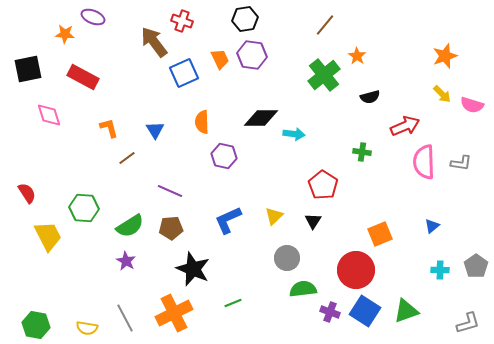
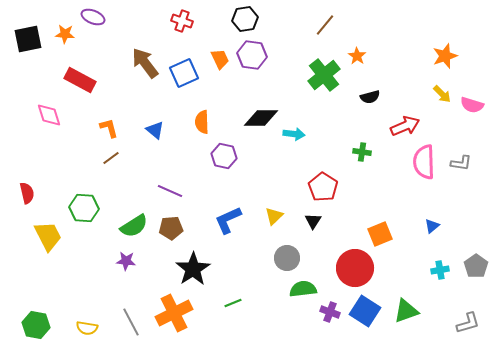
brown arrow at (154, 42): moved 9 px left, 21 px down
black square at (28, 69): moved 30 px up
red rectangle at (83, 77): moved 3 px left, 3 px down
blue triangle at (155, 130): rotated 18 degrees counterclockwise
brown line at (127, 158): moved 16 px left
red pentagon at (323, 185): moved 2 px down
red semicircle at (27, 193): rotated 20 degrees clockwise
green semicircle at (130, 226): moved 4 px right
purple star at (126, 261): rotated 24 degrees counterclockwise
black star at (193, 269): rotated 16 degrees clockwise
red circle at (356, 270): moved 1 px left, 2 px up
cyan cross at (440, 270): rotated 12 degrees counterclockwise
gray line at (125, 318): moved 6 px right, 4 px down
